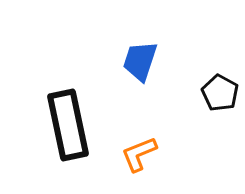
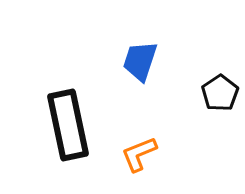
black pentagon: rotated 9 degrees clockwise
